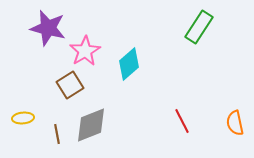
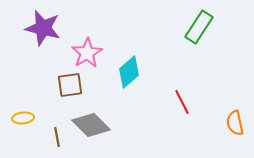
purple star: moved 5 px left
pink star: moved 2 px right, 2 px down
cyan diamond: moved 8 px down
brown square: rotated 24 degrees clockwise
red line: moved 19 px up
gray diamond: rotated 66 degrees clockwise
brown line: moved 3 px down
